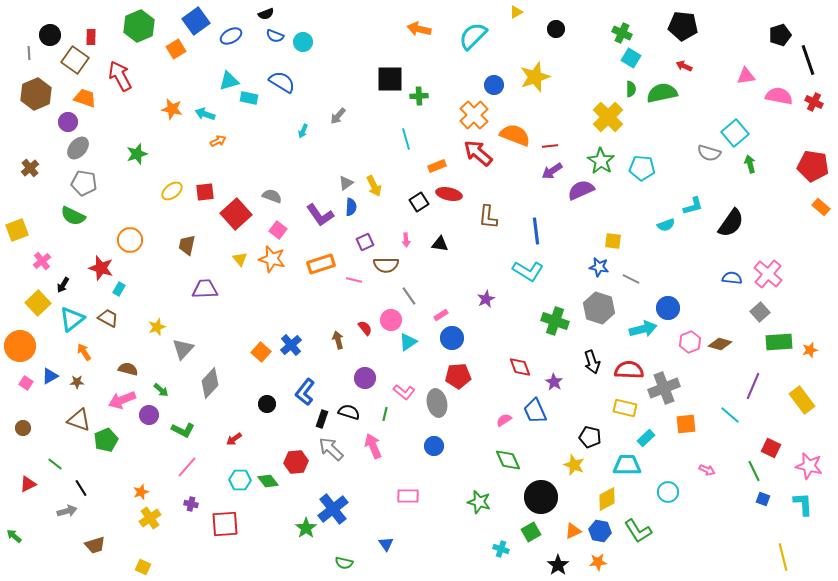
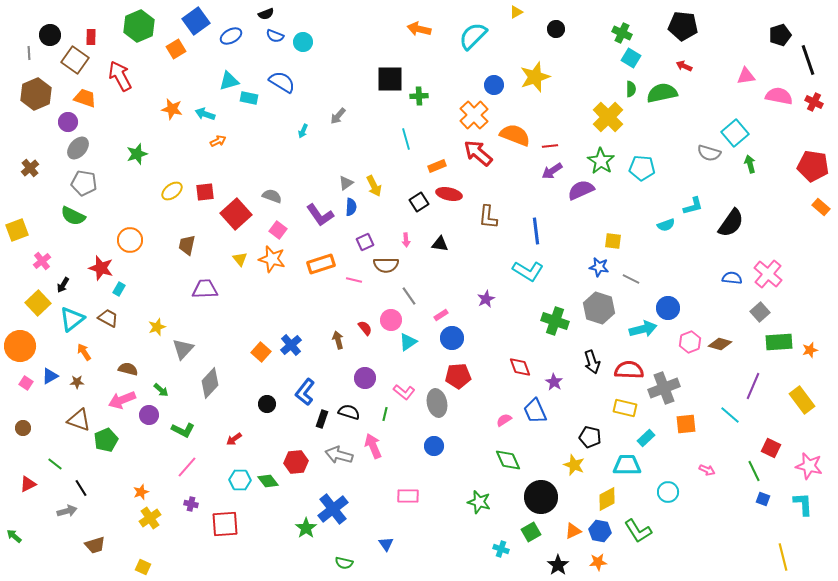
gray arrow at (331, 449): moved 8 px right, 6 px down; rotated 28 degrees counterclockwise
